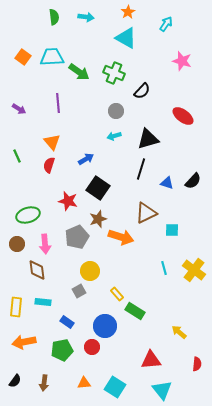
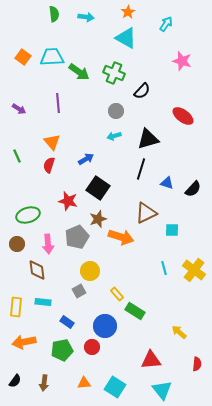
green semicircle at (54, 17): moved 3 px up
black semicircle at (193, 181): moved 8 px down
pink arrow at (45, 244): moved 3 px right
